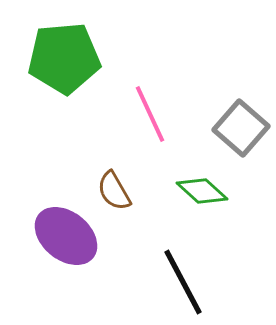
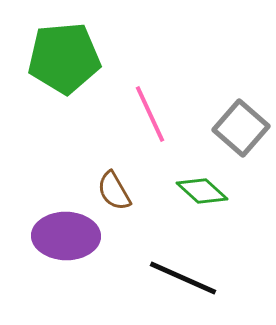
purple ellipse: rotated 38 degrees counterclockwise
black line: moved 4 px up; rotated 38 degrees counterclockwise
